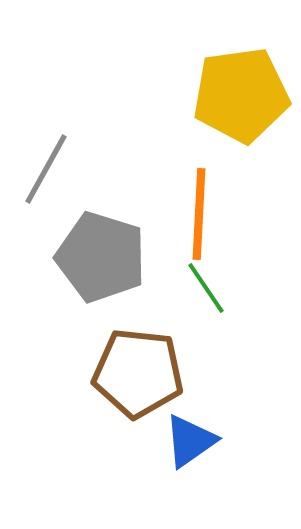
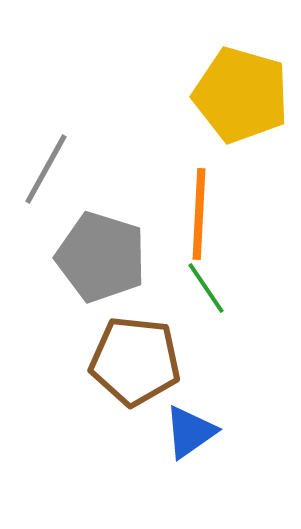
yellow pentagon: rotated 24 degrees clockwise
brown pentagon: moved 3 px left, 12 px up
blue triangle: moved 9 px up
